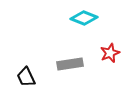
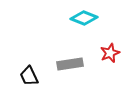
black trapezoid: moved 3 px right, 1 px up
